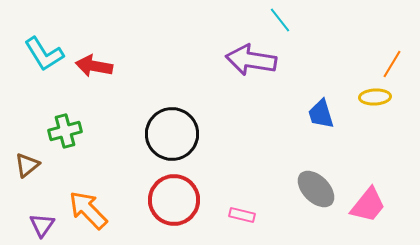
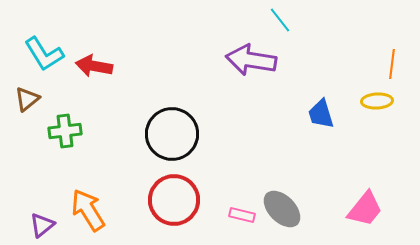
orange line: rotated 24 degrees counterclockwise
yellow ellipse: moved 2 px right, 4 px down
green cross: rotated 8 degrees clockwise
brown triangle: moved 66 px up
gray ellipse: moved 34 px left, 20 px down
pink trapezoid: moved 3 px left, 4 px down
orange arrow: rotated 12 degrees clockwise
purple triangle: rotated 16 degrees clockwise
